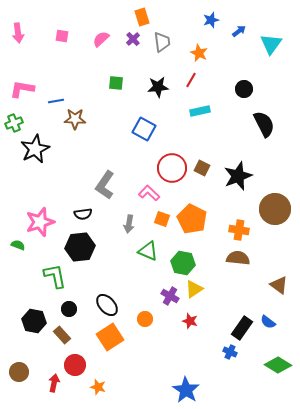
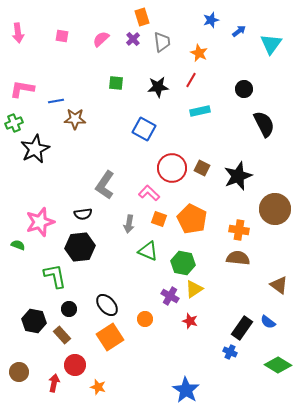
orange square at (162, 219): moved 3 px left
